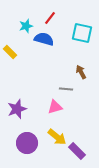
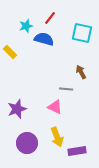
pink triangle: rotated 42 degrees clockwise
yellow arrow: rotated 30 degrees clockwise
purple rectangle: rotated 54 degrees counterclockwise
